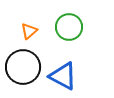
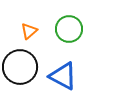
green circle: moved 2 px down
black circle: moved 3 px left
